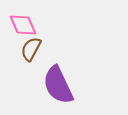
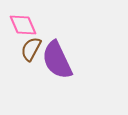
purple semicircle: moved 1 px left, 25 px up
